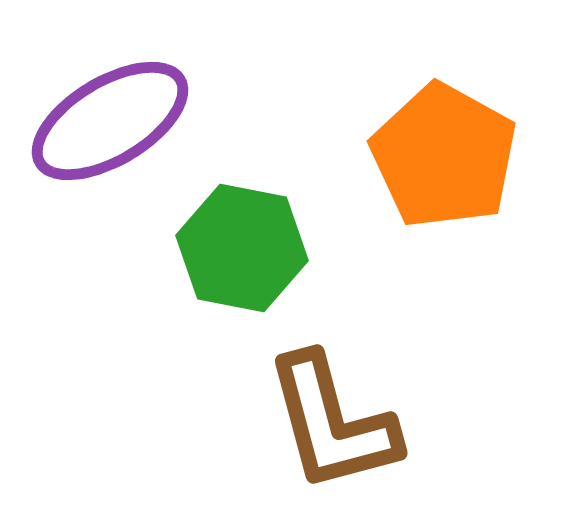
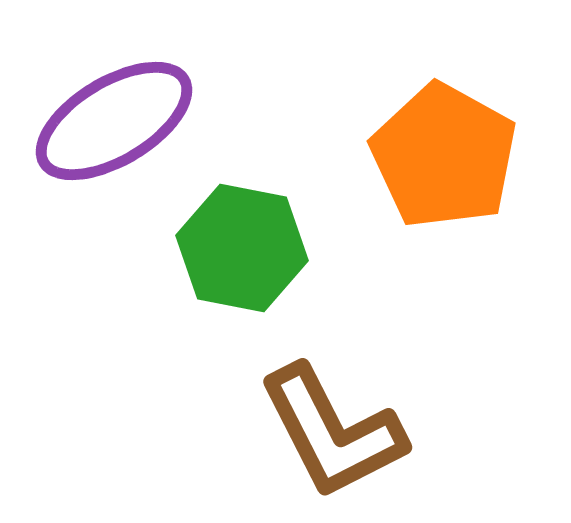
purple ellipse: moved 4 px right
brown L-shape: moved 9 px down; rotated 12 degrees counterclockwise
